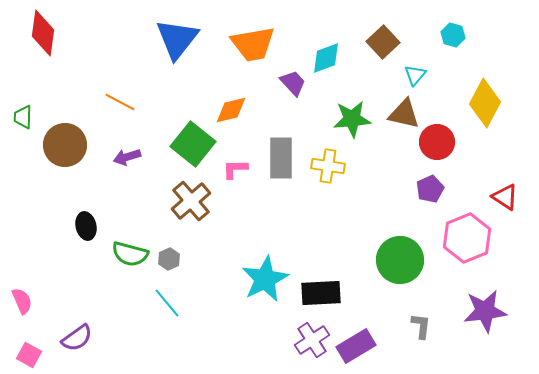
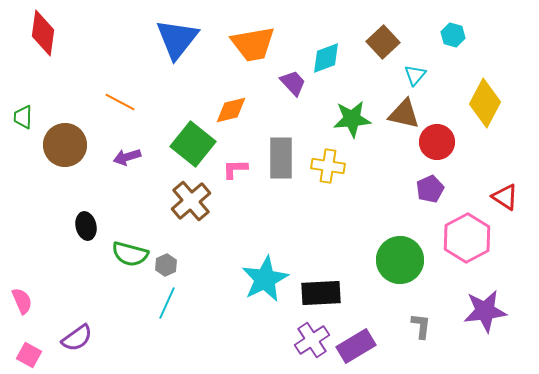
pink hexagon: rotated 6 degrees counterclockwise
gray hexagon: moved 3 px left, 6 px down
cyan line: rotated 64 degrees clockwise
